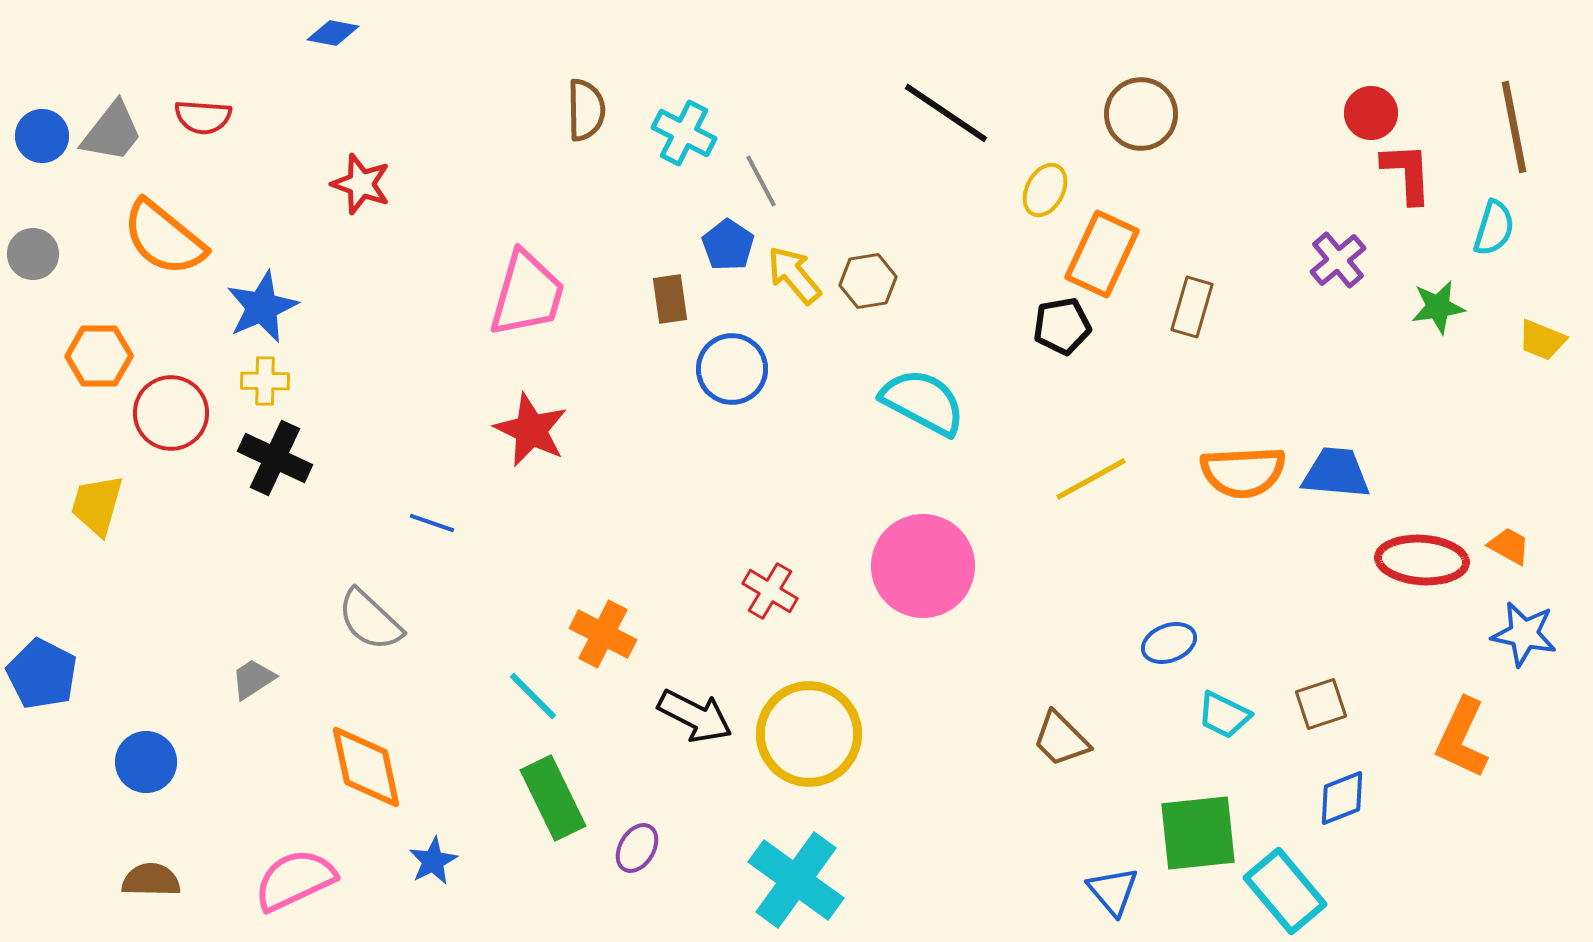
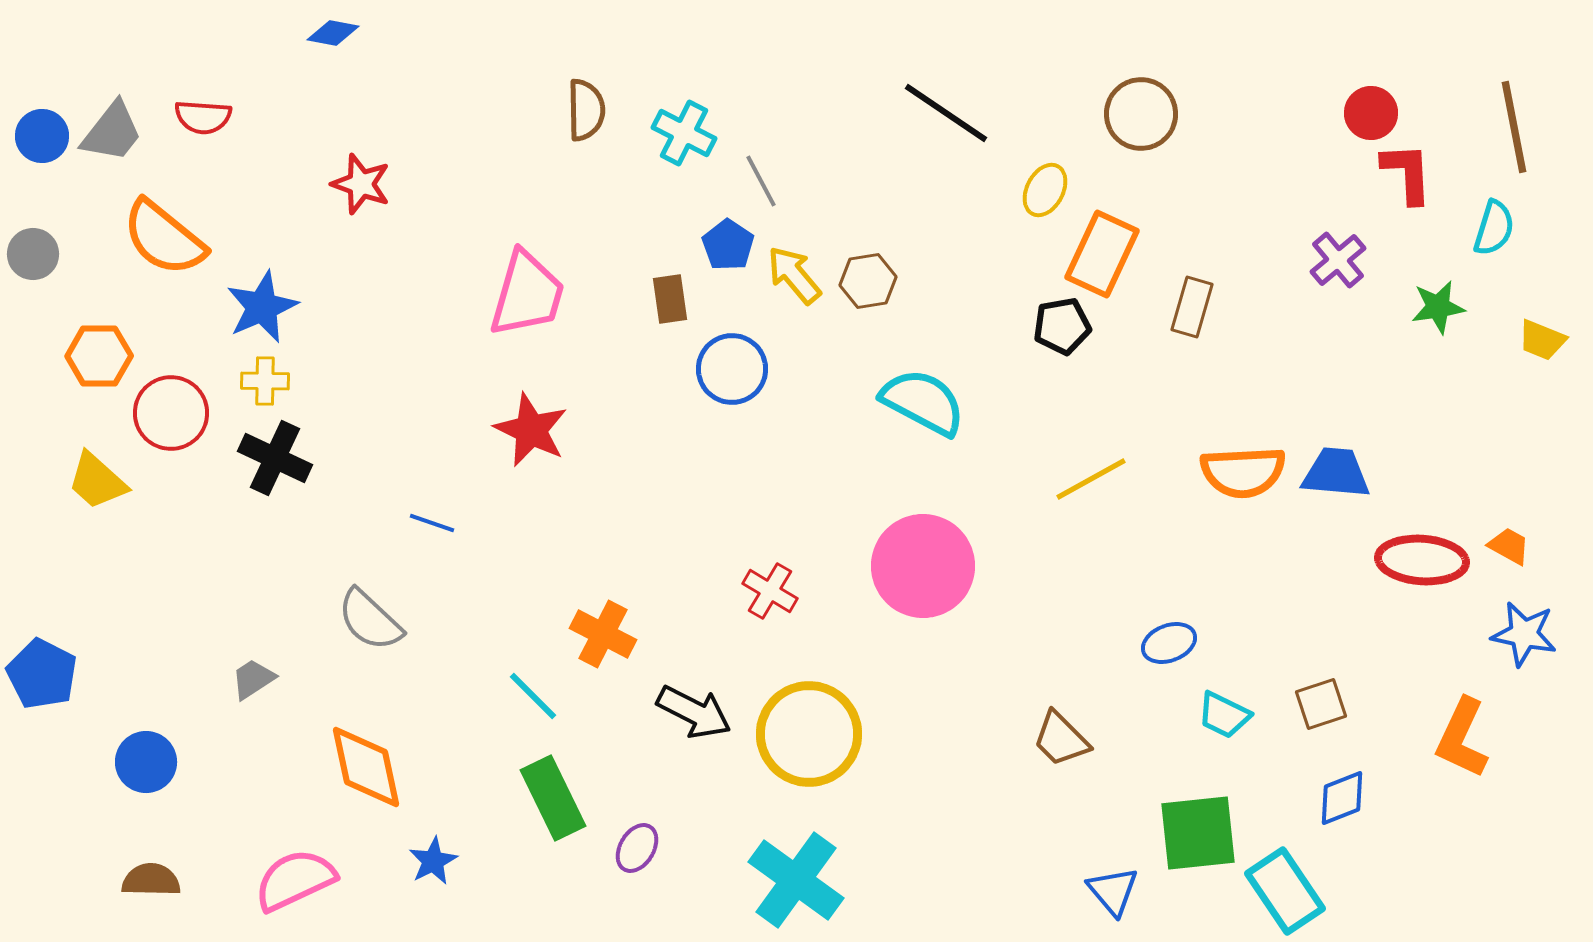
yellow trapezoid at (97, 505): moved 24 px up; rotated 64 degrees counterclockwise
black arrow at (695, 716): moved 1 px left, 4 px up
cyan rectangle at (1285, 891): rotated 6 degrees clockwise
